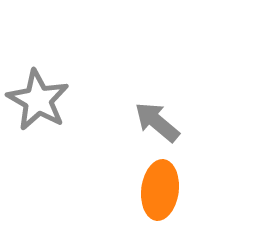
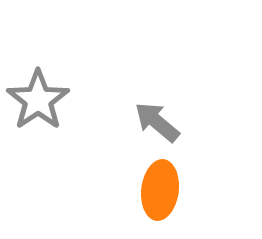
gray star: rotated 8 degrees clockwise
